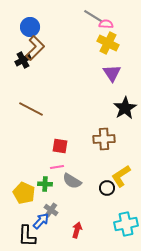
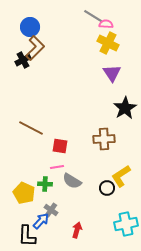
brown line: moved 19 px down
